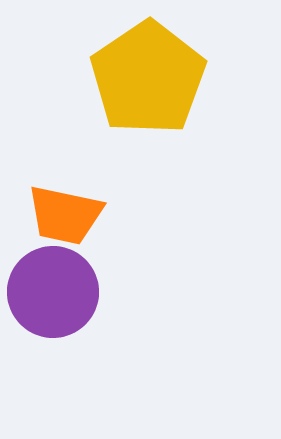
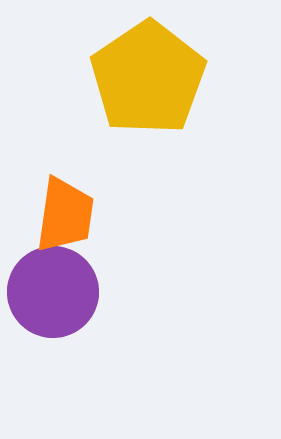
orange trapezoid: rotated 94 degrees counterclockwise
